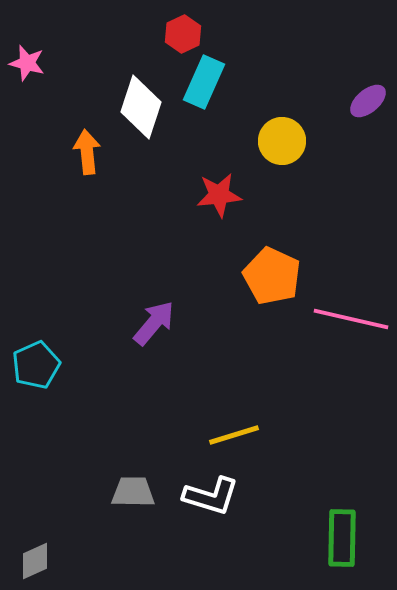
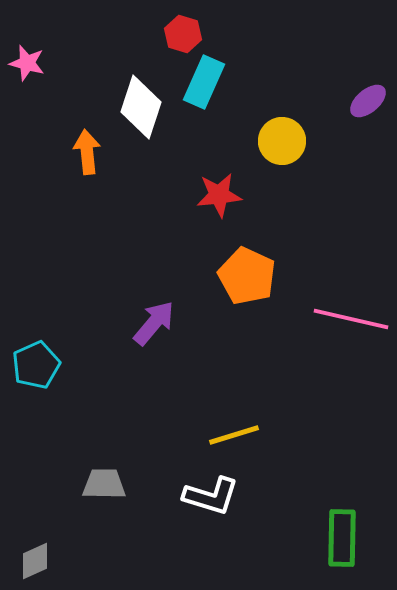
red hexagon: rotated 18 degrees counterclockwise
orange pentagon: moved 25 px left
gray trapezoid: moved 29 px left, 8 px up
